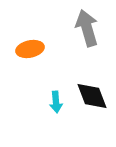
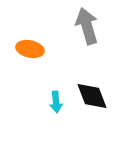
gray arrow: moved 2 px up
orange ellipse: rotated 24 degrees clockwise
